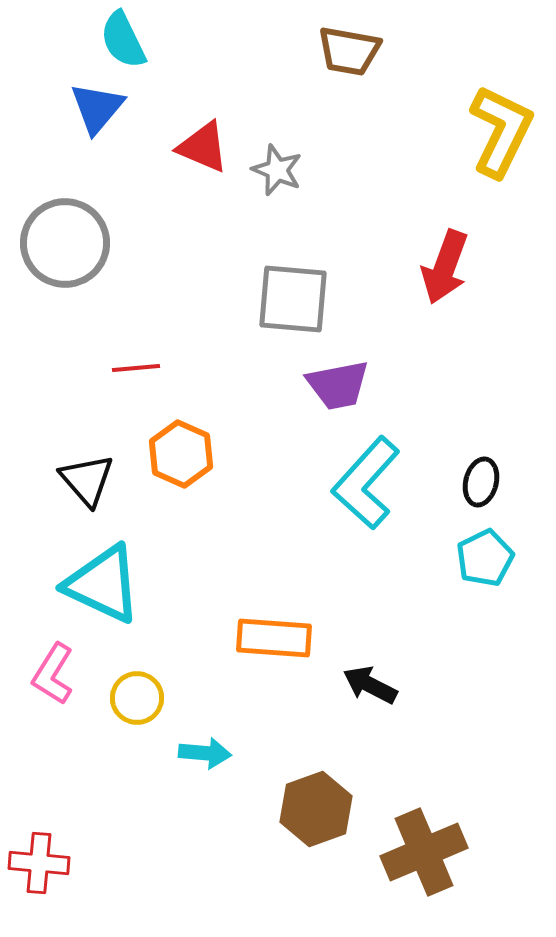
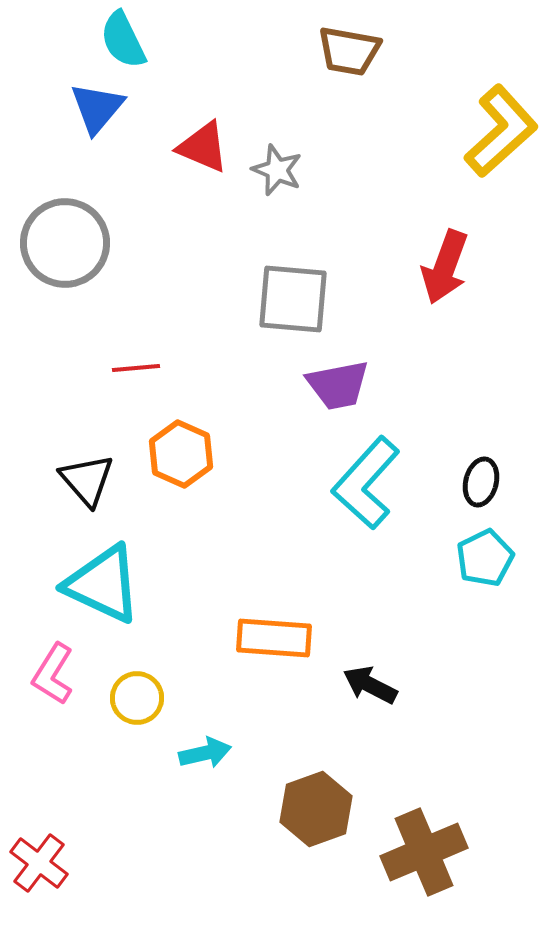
yellow L-shape: rotated 22 degrees clockwise
cyan arrow: rotated 18 degrees counterclockwise
red cross: rotated 32 degrees clockwise
